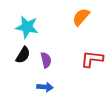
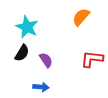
cyan star: rotated 15 degrees clockwise
black semicircle: moved 1 px left, 2 px up
purple semicircle: rotated 21 degrees counterclockwise
blue arrow: moved 4 px left
